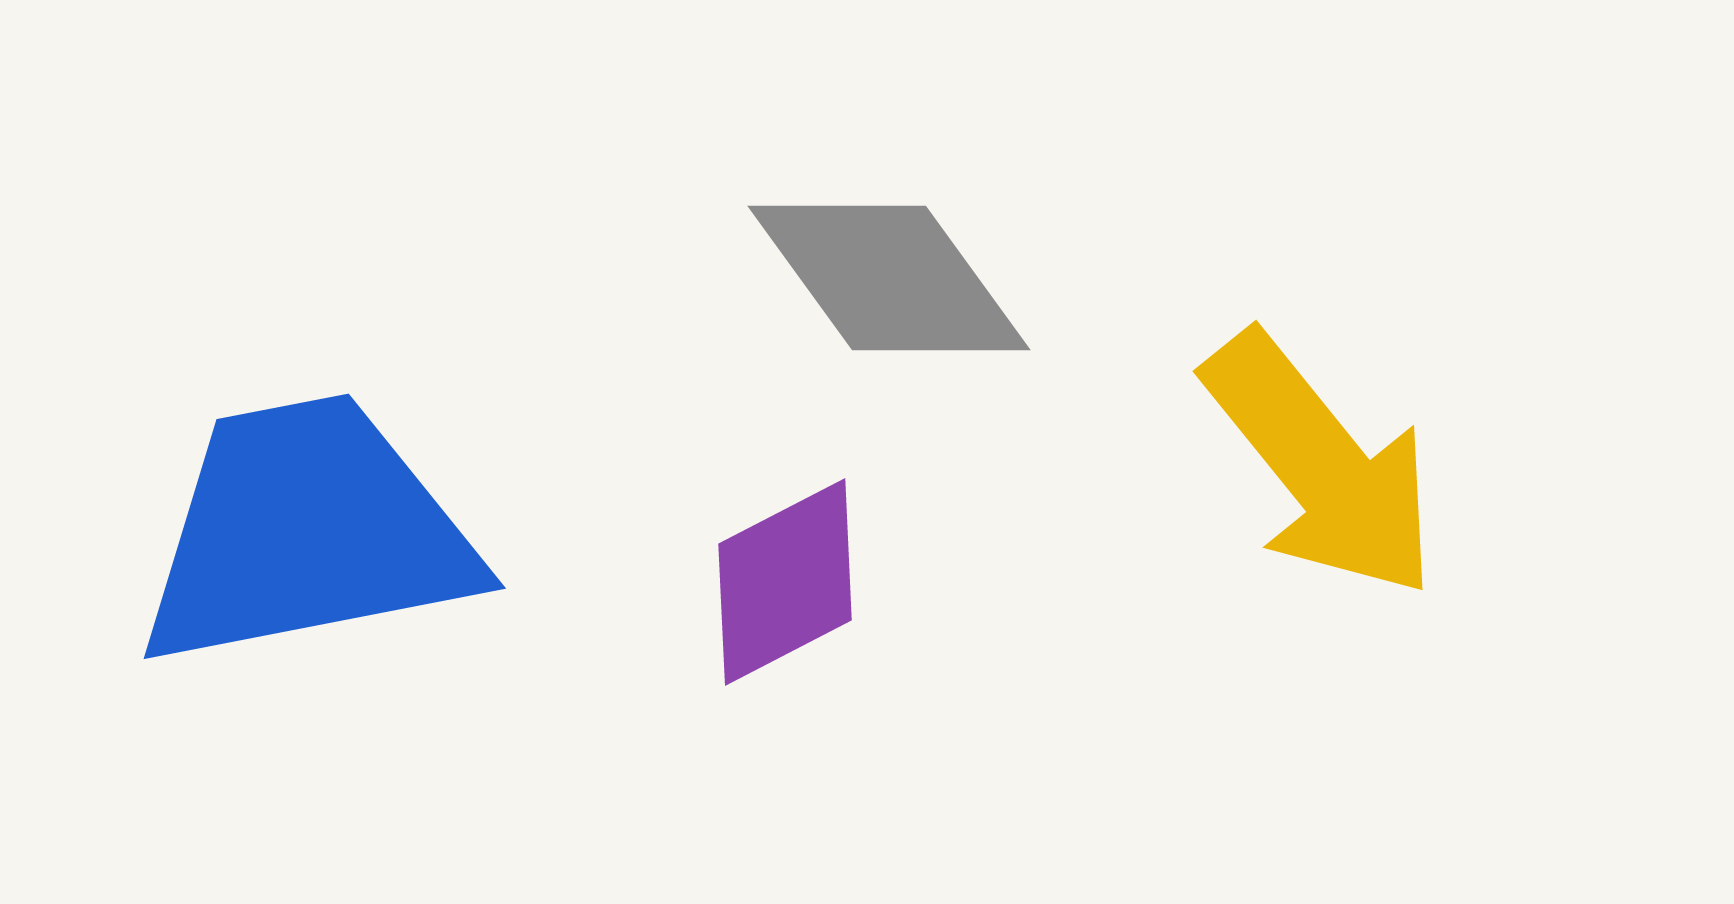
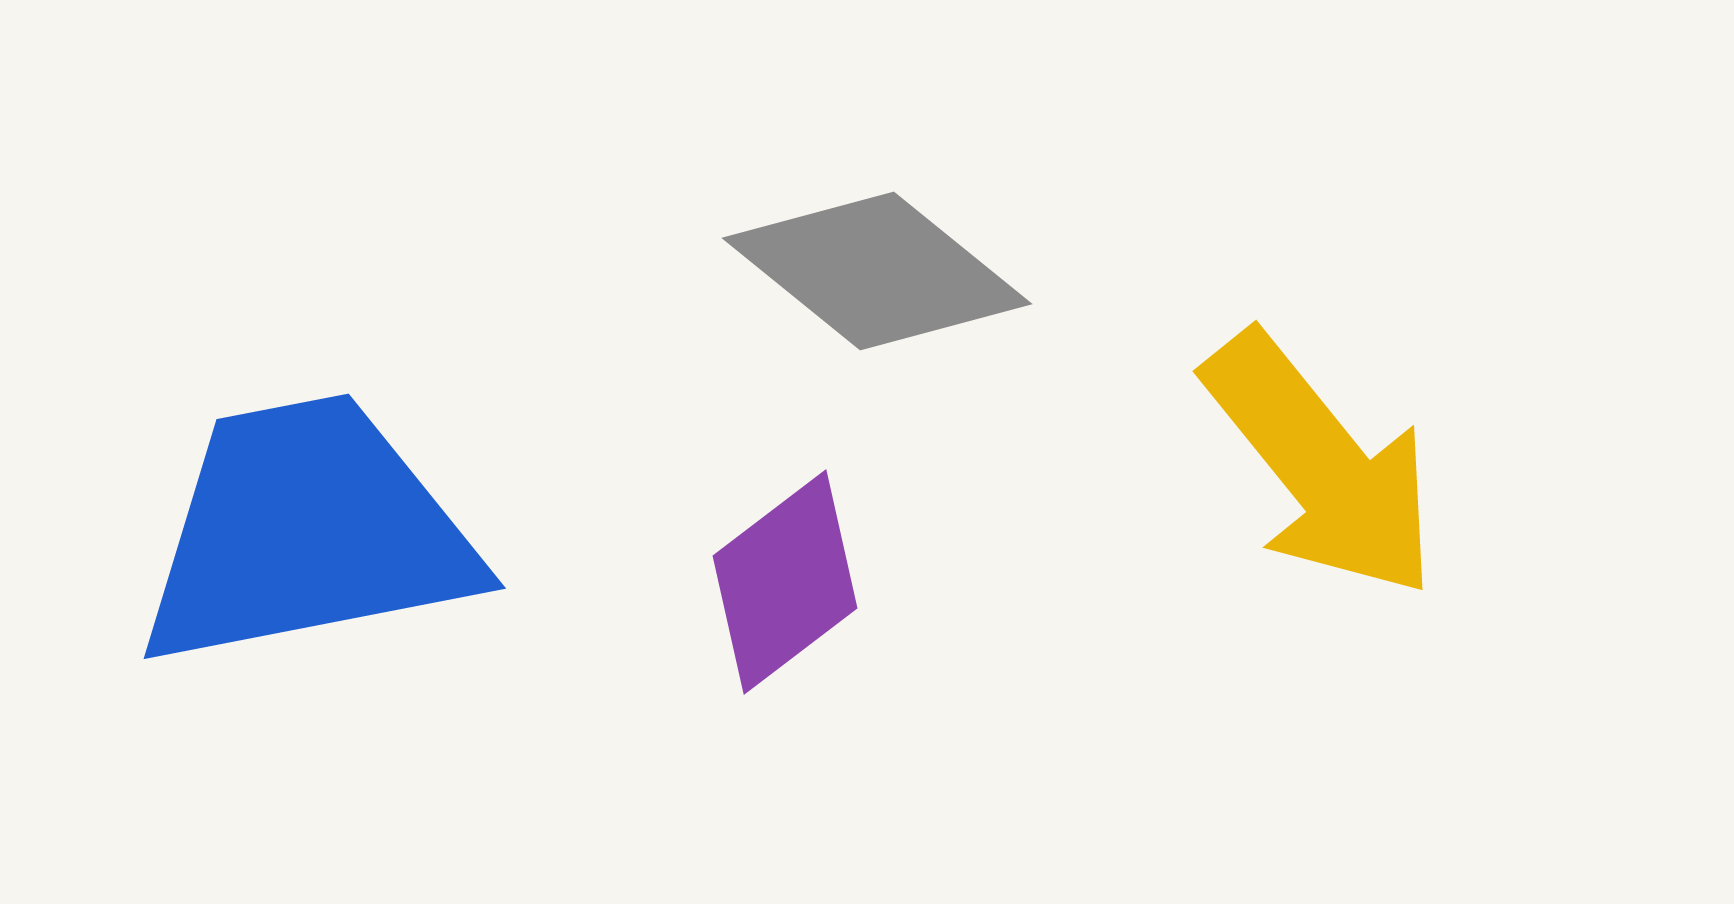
gray diamond: moved 12 px left, 7 px up; rotated 15 degrees counterclockwise
purple diamond: rotated 10 degrees counterclockwise
